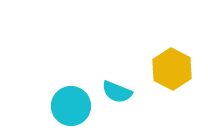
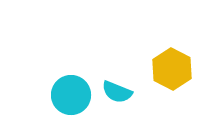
cyan circle: moved 11 px up
